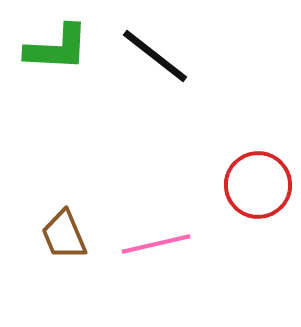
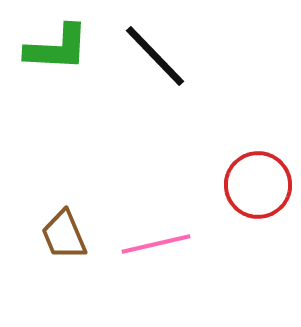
black line: rotated 8 degrees clockwise
